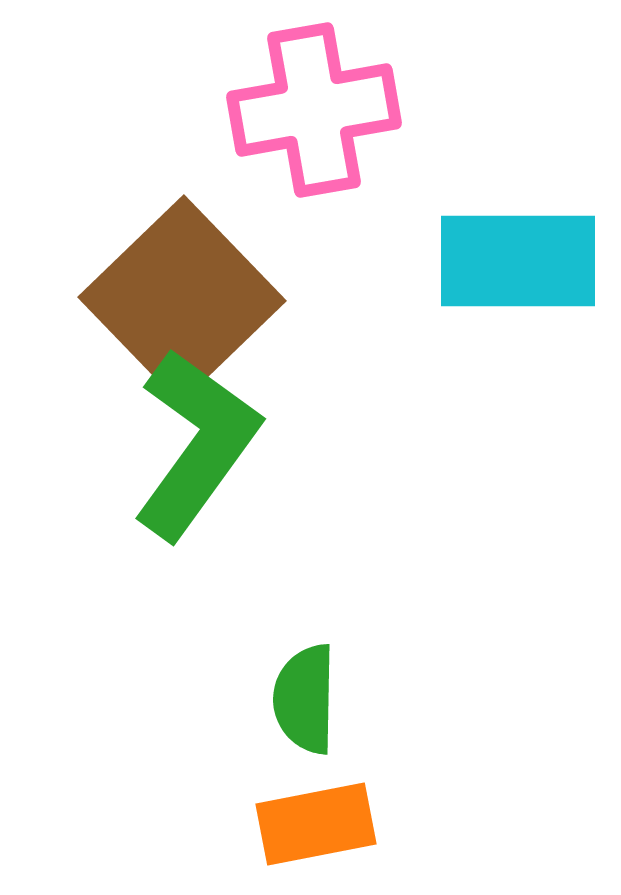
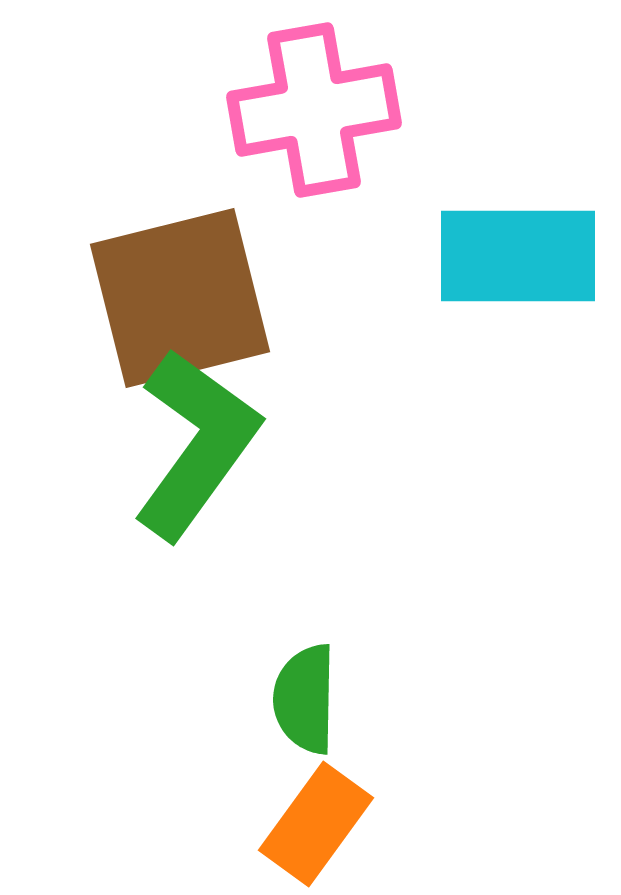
cyan rectangle: moved 5 px up
brown square: moved 2 px left, 1 px up; rotated 30 degrees clockwise
orange rectangle: rotated 43 degrees counterclockwise
